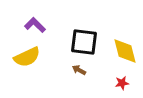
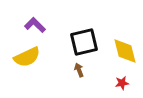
black square: rotated 20 degrees counterclockwise
brown arrow: rotated 40 degrees clockwise
